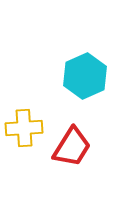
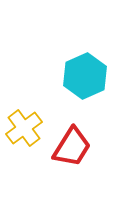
yellow cross: rotated 33 degrees counterclockwise
